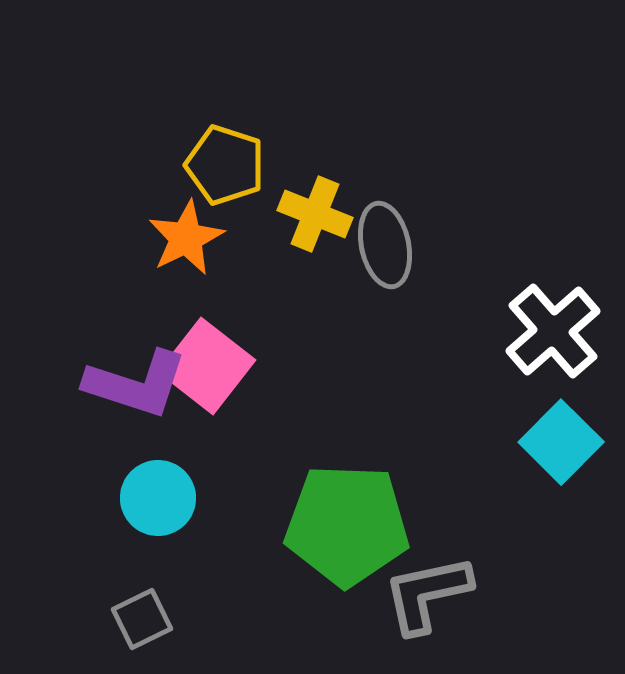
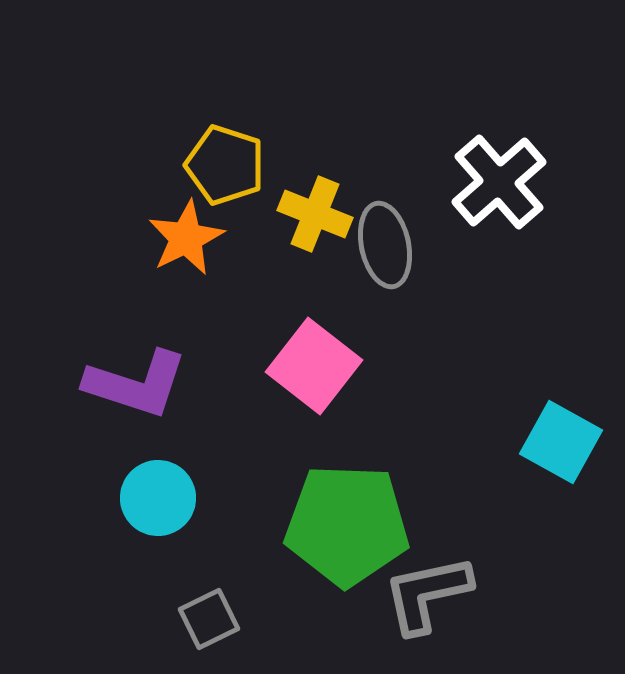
white cross: moved 54 px left, 149 px up
pink square: moved 107 px right
cyan square: rotated 16 degrees counterclockwise
gray square: moved 67 px right
